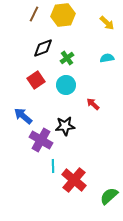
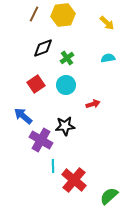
cyan semicircle: moved 1 px right
red square: moved 4 px down
red arrow: rotated 120 degrees clockwise
